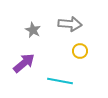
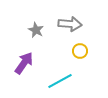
gray star: moved 3 px right
purple arrow: rotated 15 degrees counterclockwise
cyan line: rotated 40 degrees counterclockwise
